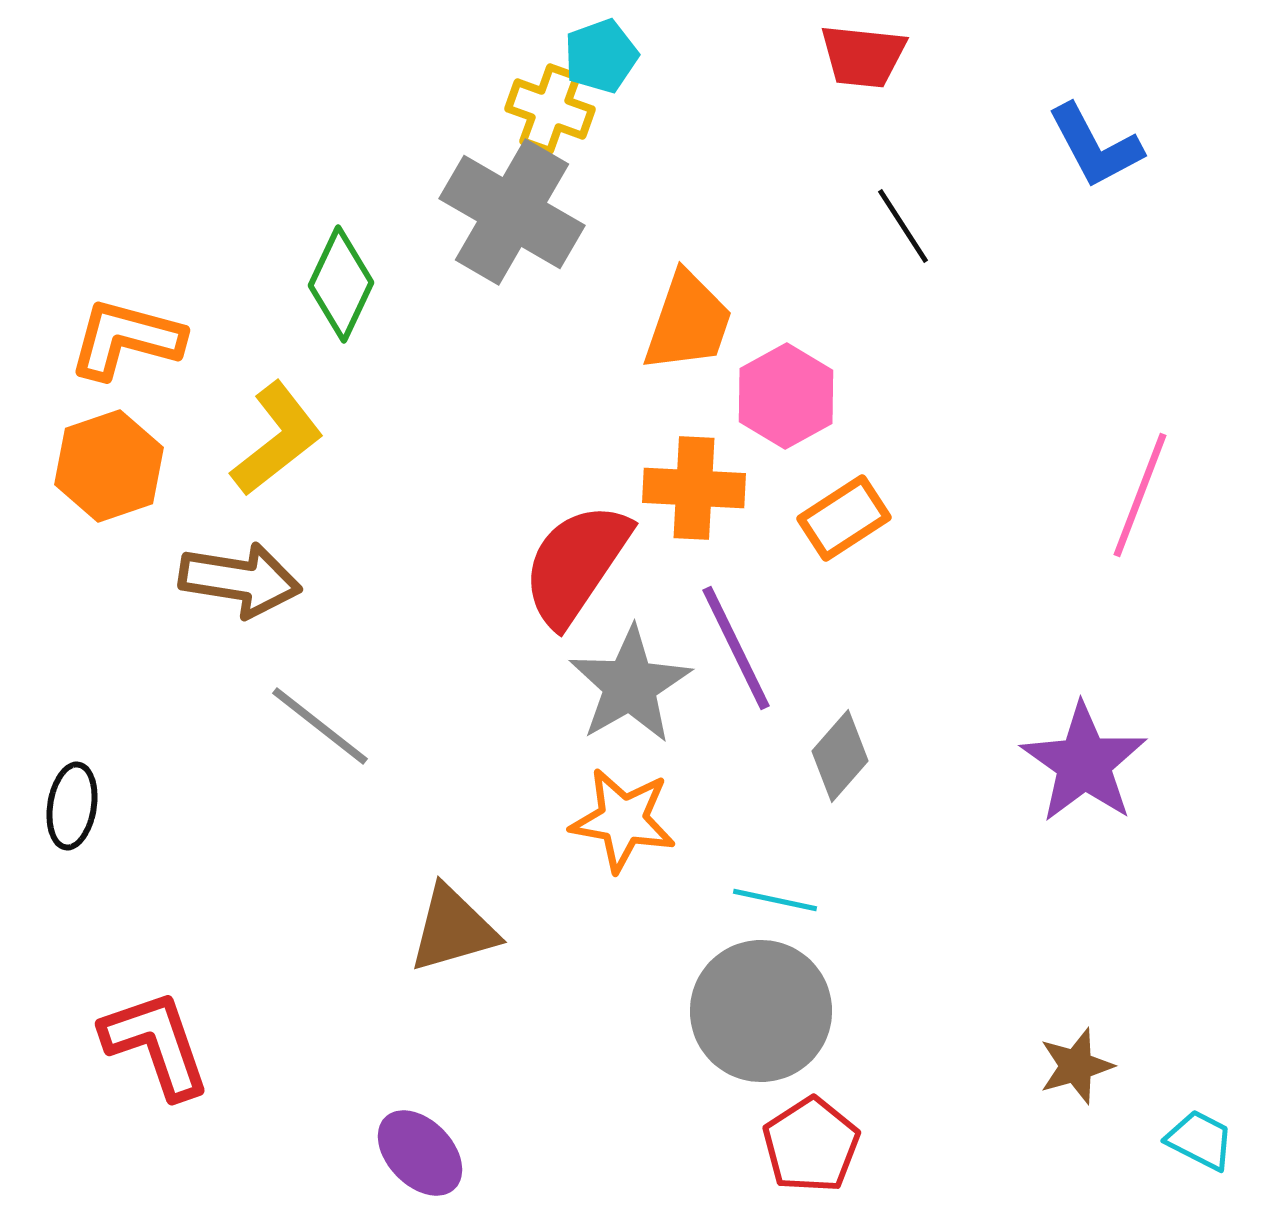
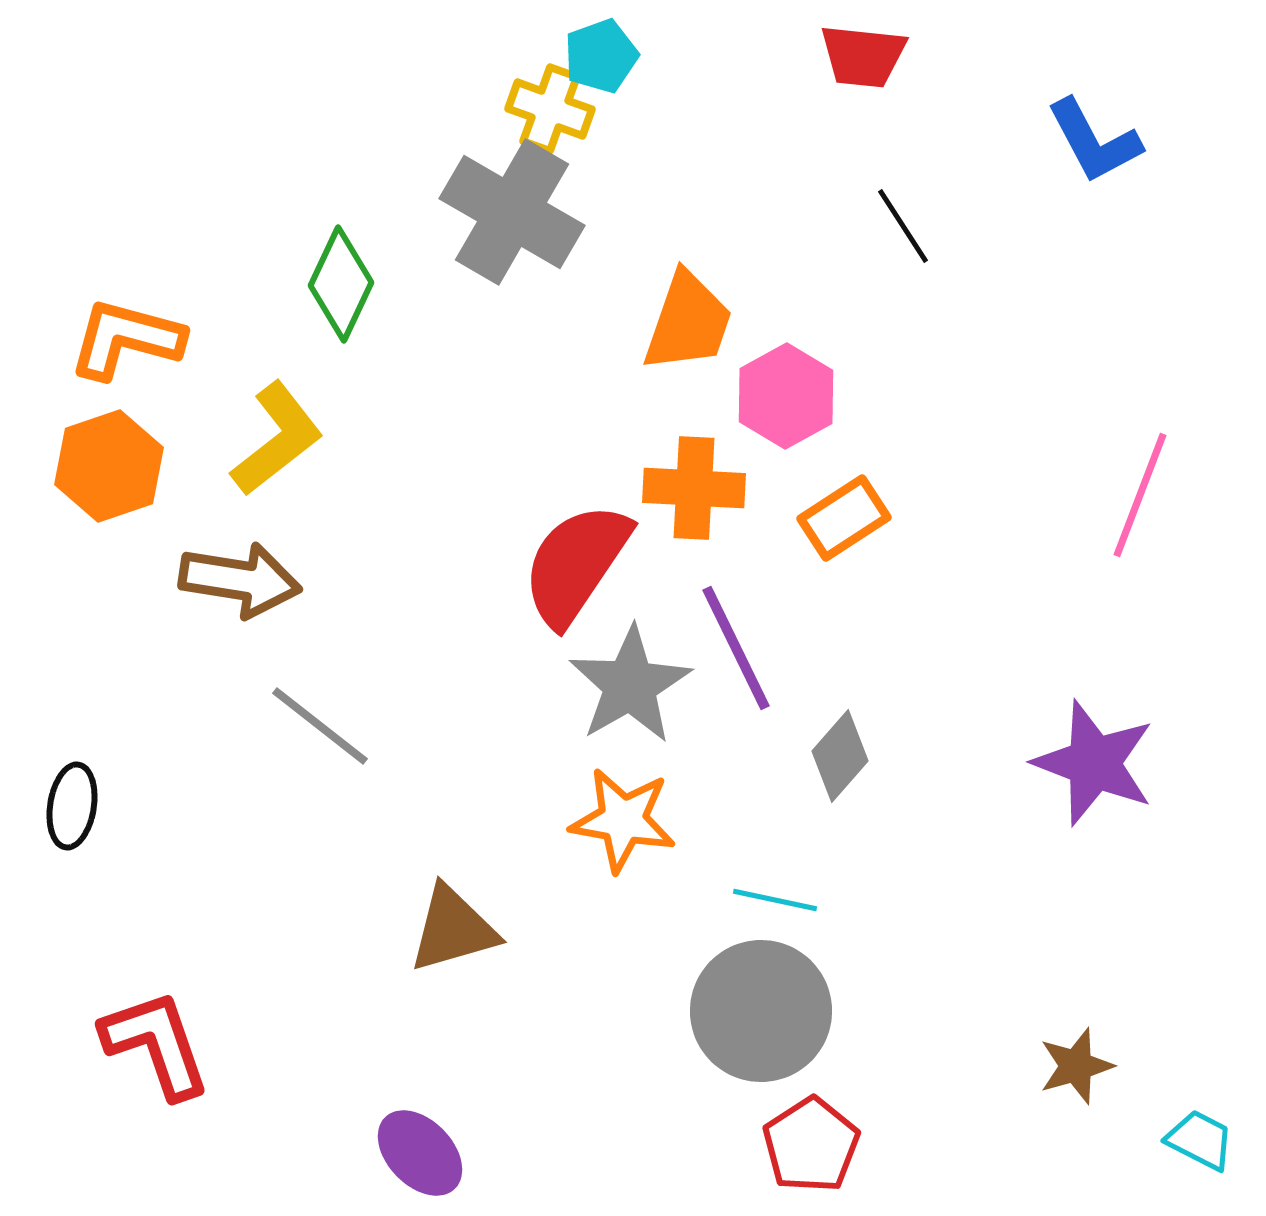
blue L-shape: moved 1 px left, 5 px up
purple star: moved 10 px right; rotated 14 degrees counterclockwise
